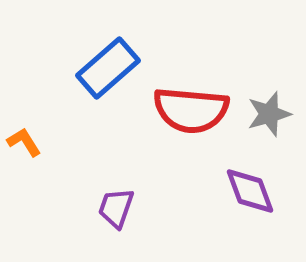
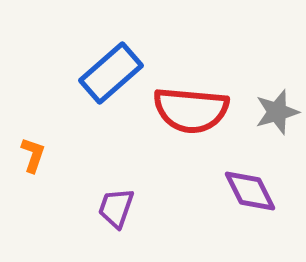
blue rectangle: moved 3 px right, 5 px down
gray star: moved 8 px right, 2 px up
orange L-shape: moved 9 px right, 13 px down; rotated 51 degrees clockwise
purple diamond: rotated 6 degrees counterclockwise
